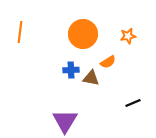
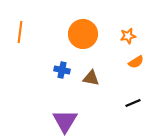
orange semicircle: moved 28 px right
blue cross: moved 9 px left; rotated 14 degrees clockwise
